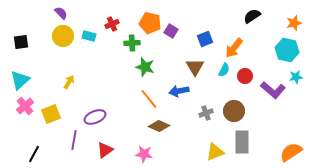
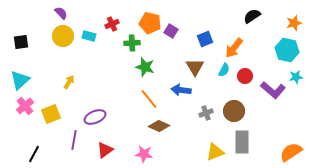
blue arrow: moved 2 px right, 1 px up; rotated 18 degrees clockwise
